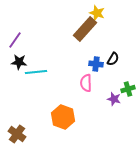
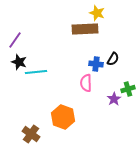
brown rectangle: rotated 45 degrees clockwise
black star: rotated 14 degrees clockwise
purple star: rotated 24 degrees clockwise
brown cross: moved 14 px right
